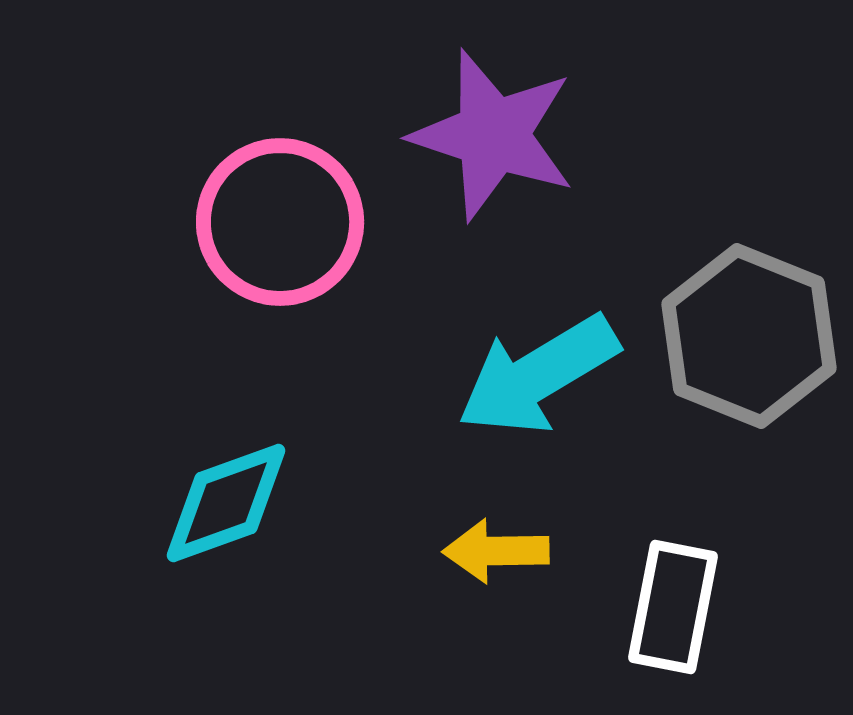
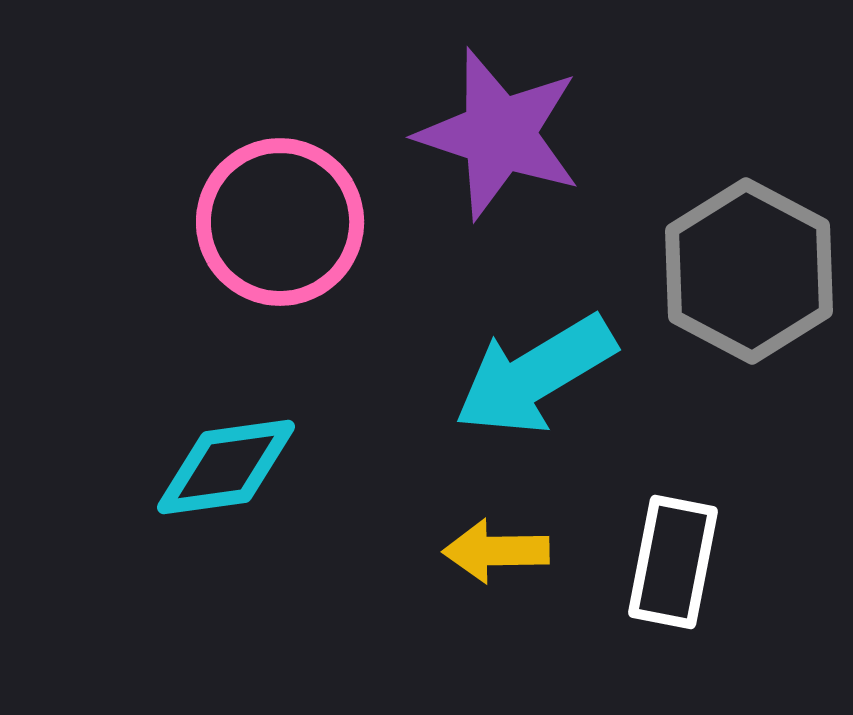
purple star: moved 6 px right, 1 px up
gray hexagon: moved 65 px up; rotated 6 degrees clockwise
cyan arrow: moved 3 px left
cyan diamond: moved 36 px up; rotated 12 degrees clockwise
white rectangle: moved 45 px up
